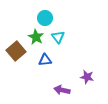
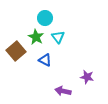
blue triangle: rotated 32 degrees clockwise
purple arrow: moved 1 px right, 1 px down
